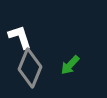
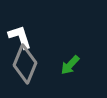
gray diamond: moved 5 px left, 4 px up
